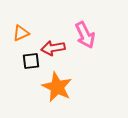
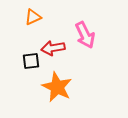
orange triangle: moved 12 px right, 16 px up
